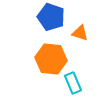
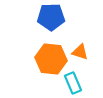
blue pentagon: rotated 20 degrees counterclockwise
orange triangle: moved 19 px down
